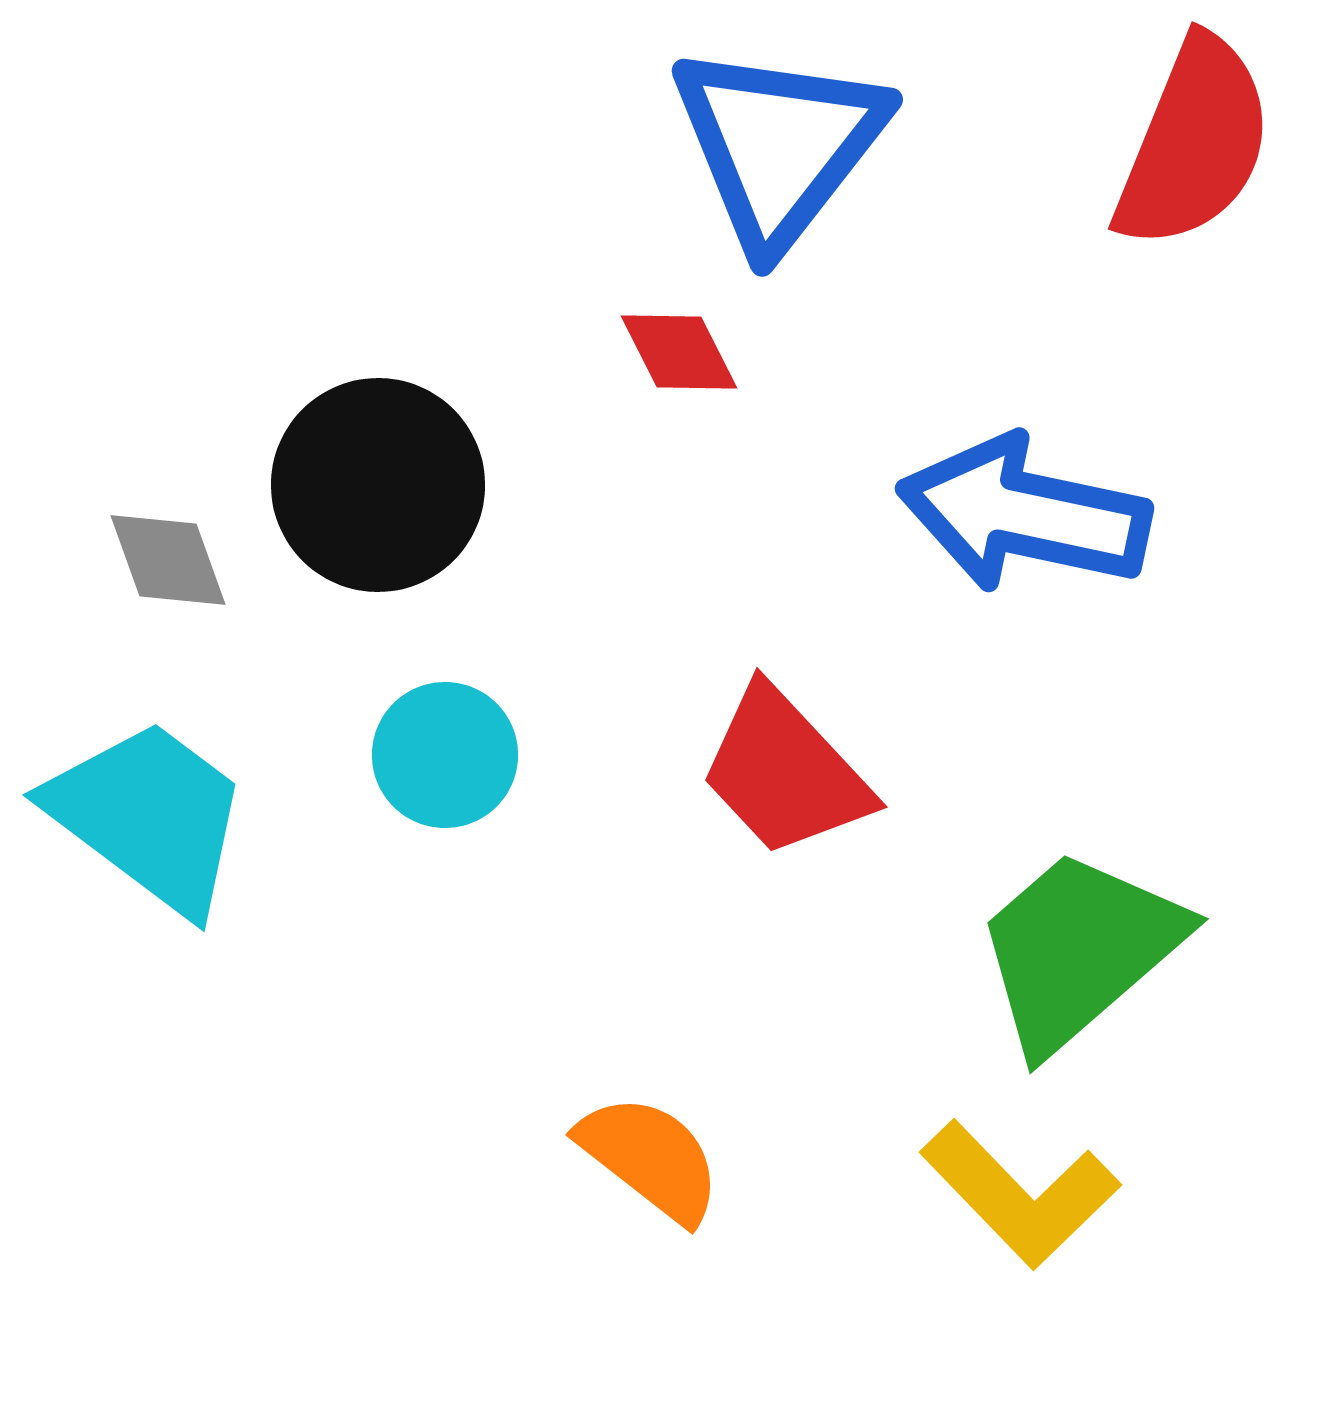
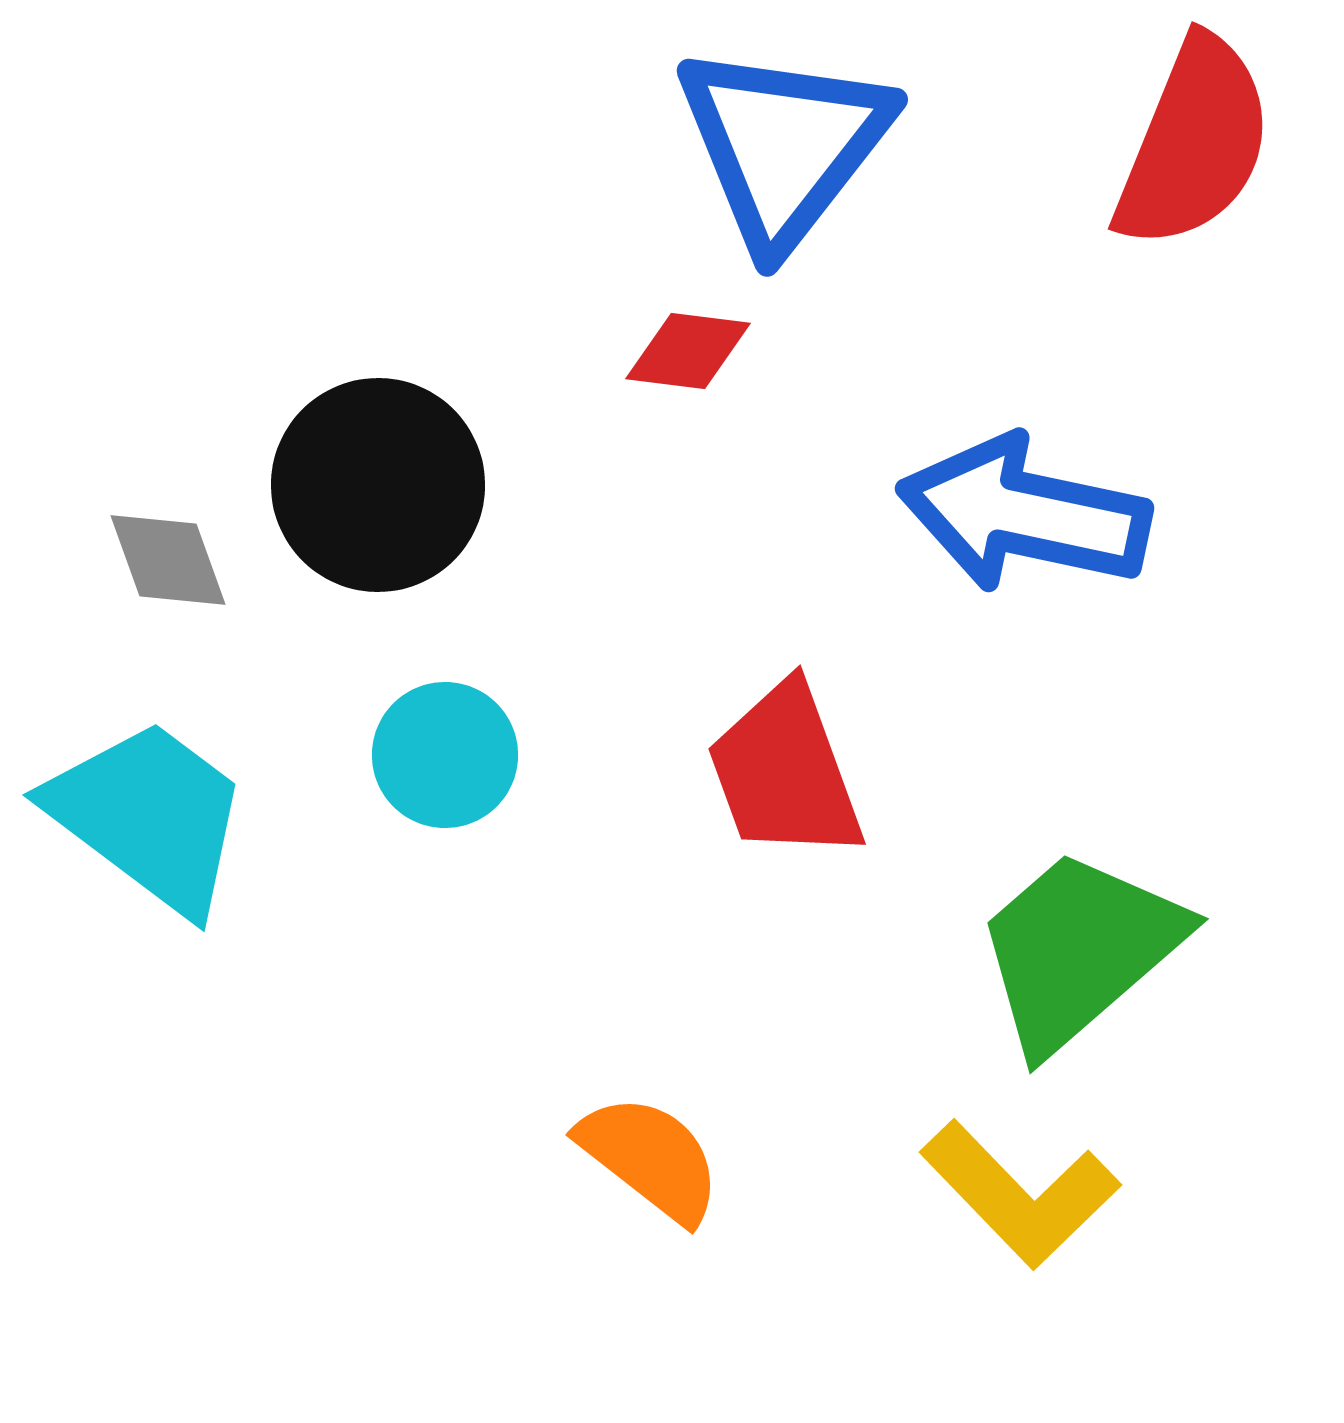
blue triangle: moved 5 px right
red diamond: moved 9 px right, 1 px up; rotated 56 degrees counterclockwise
red trapezoid: rotated 23 degrees clockwise
